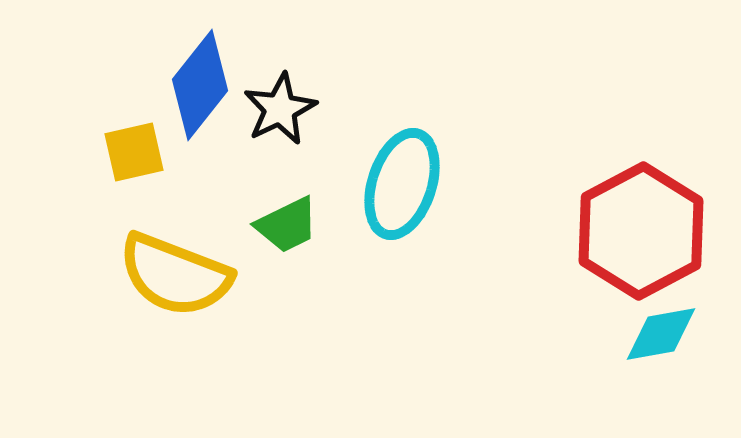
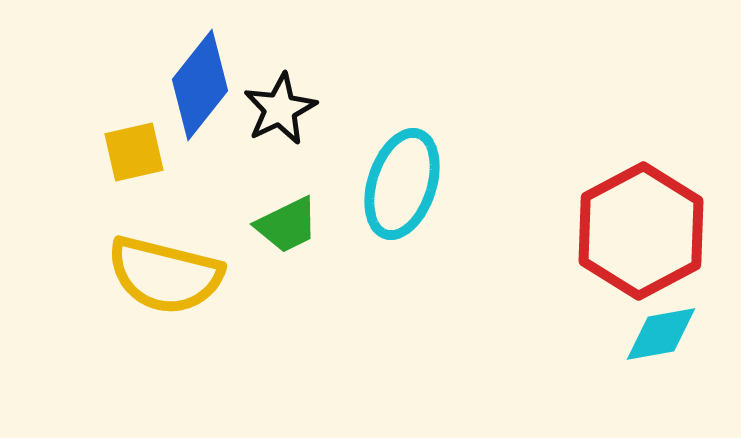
yellow semicircle: moved 10 px left; rotated 7 degrees counterclockwise
